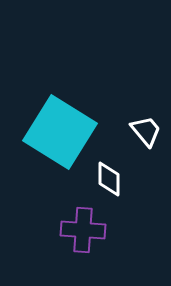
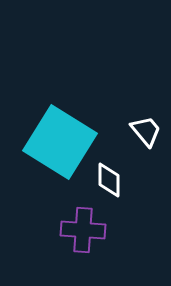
cyan square: moved 10 px down
white diamond: moved 1 px down
